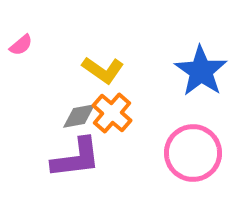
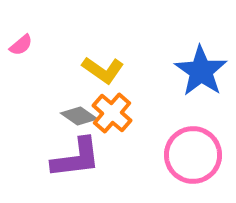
gray diamond: rotated 45 degrees clockwise
pink circle: moved 2 px down
